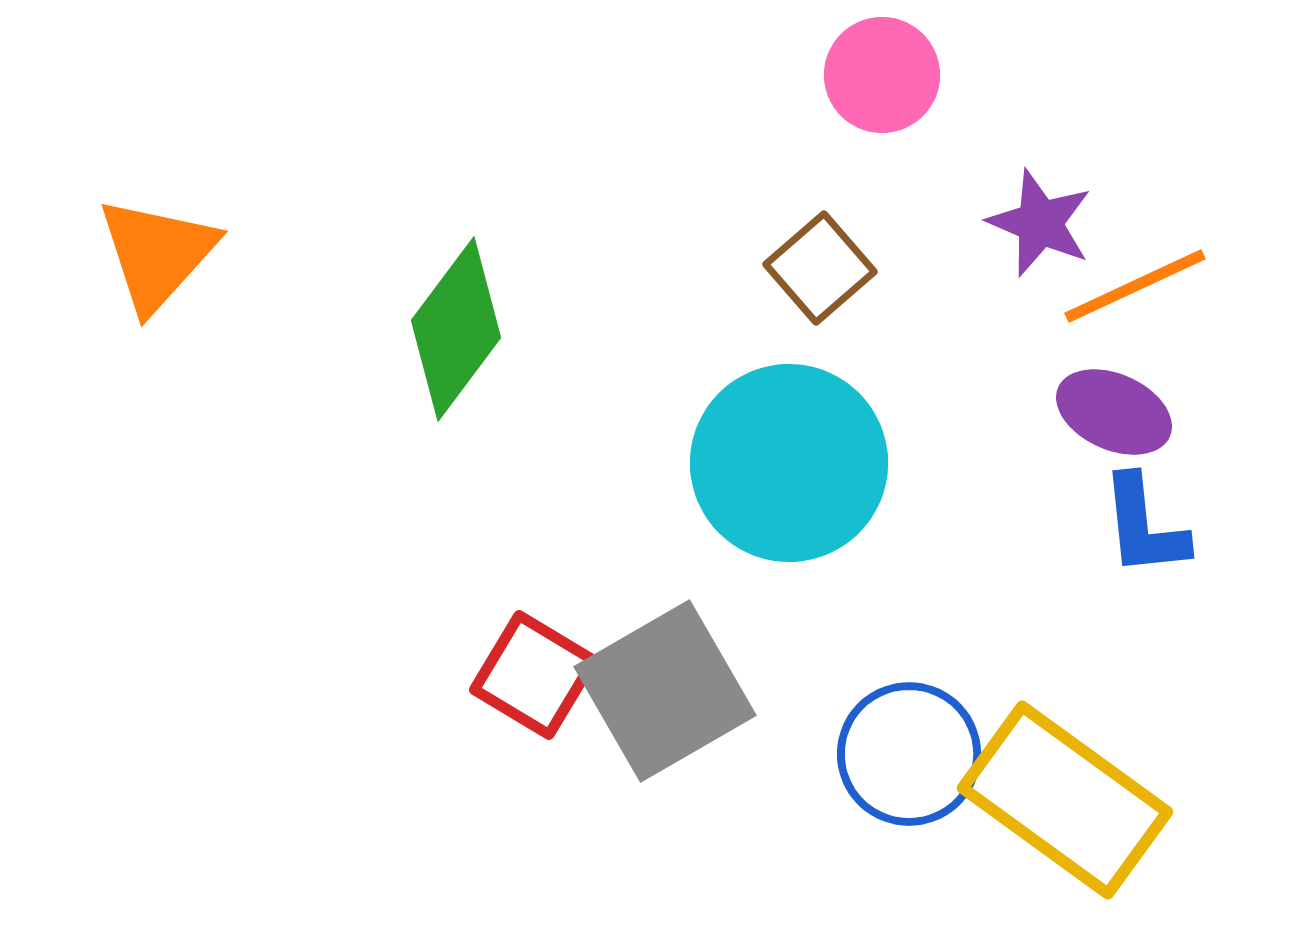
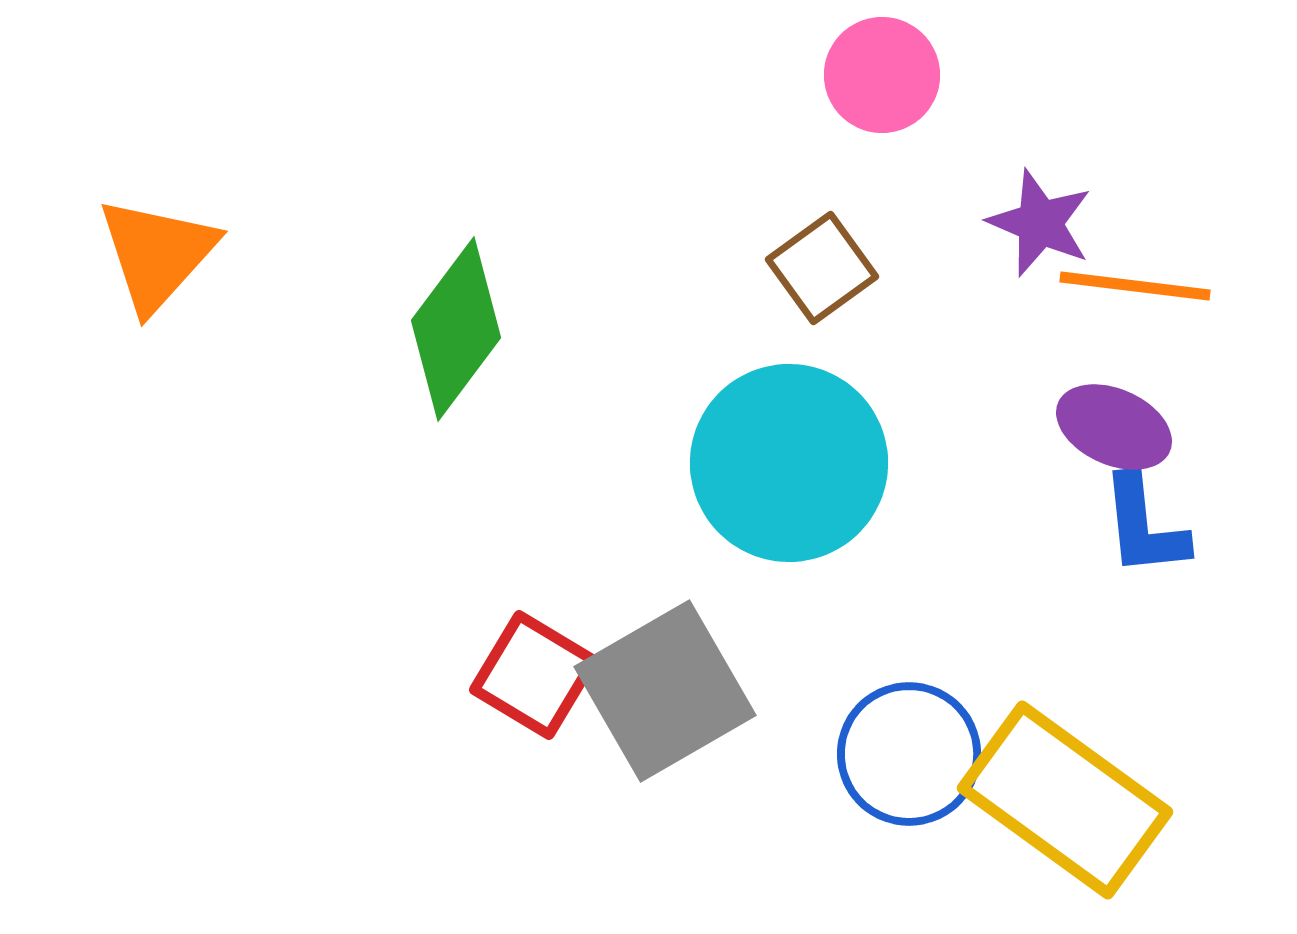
brown square: moved 2 px right; rotated 5 degrees clockwise
orange line: rotated 32 degrees clockwise
purple ellipse: moved 15 px down
